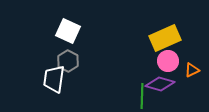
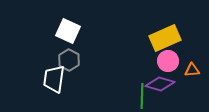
gray hexagon: moved 1 px right, 1 px up
orange triangle: rotated 21 degrees clockwise
